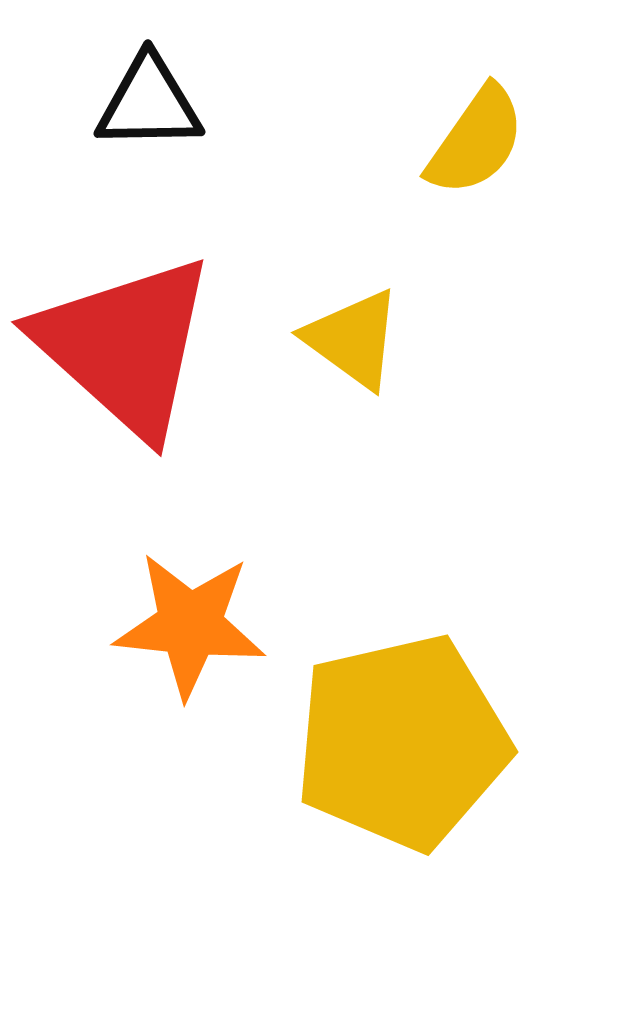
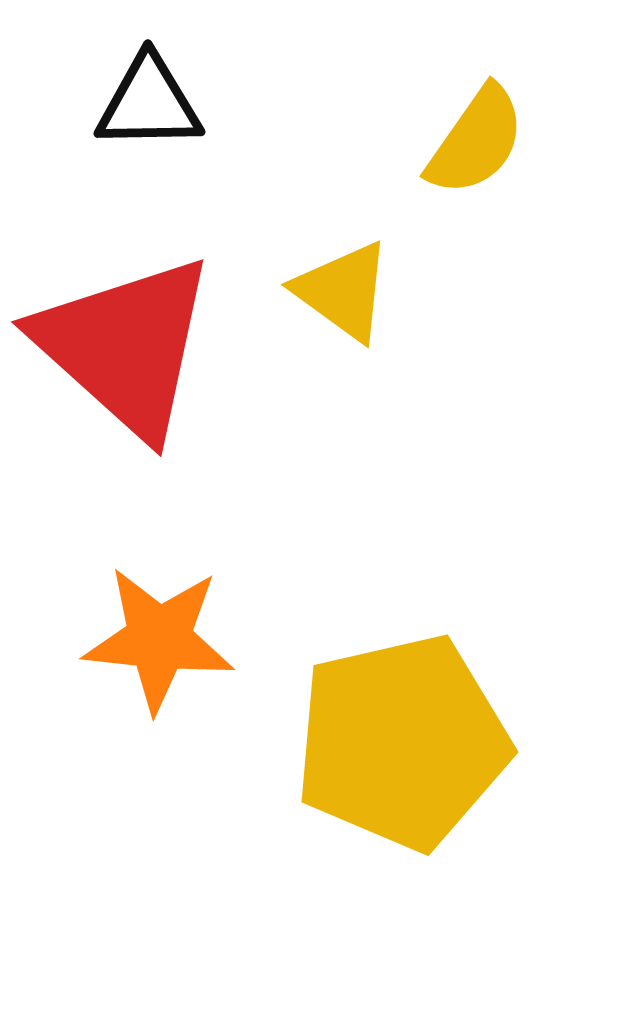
yellow triangle: moved 10 px left, 48 px up
orange star: moved 31 px left, 14 px down
